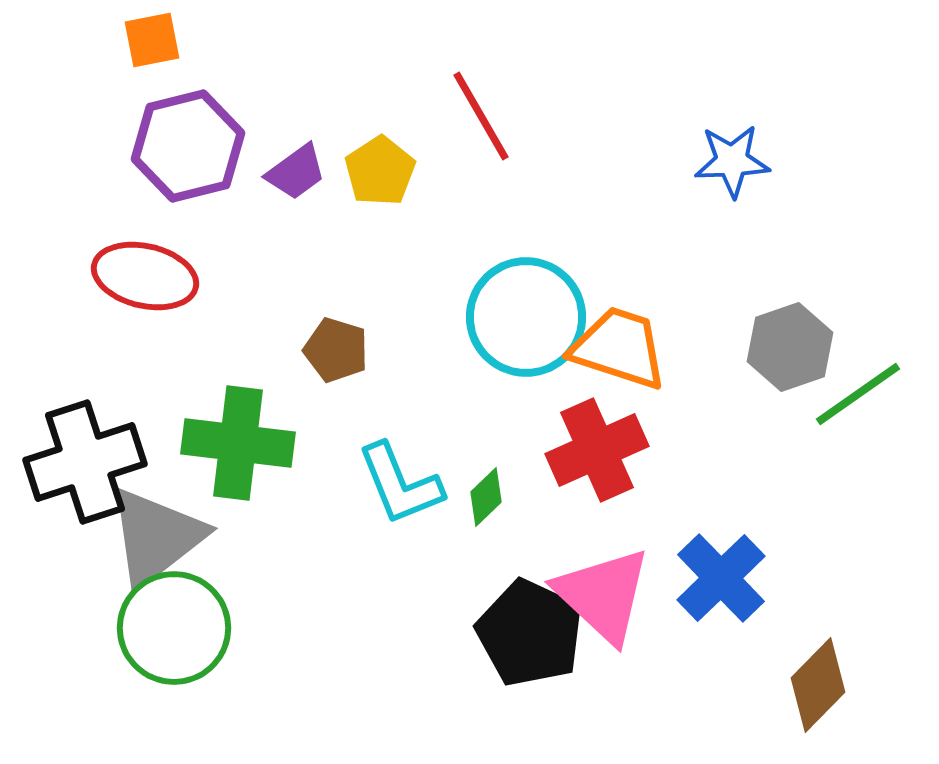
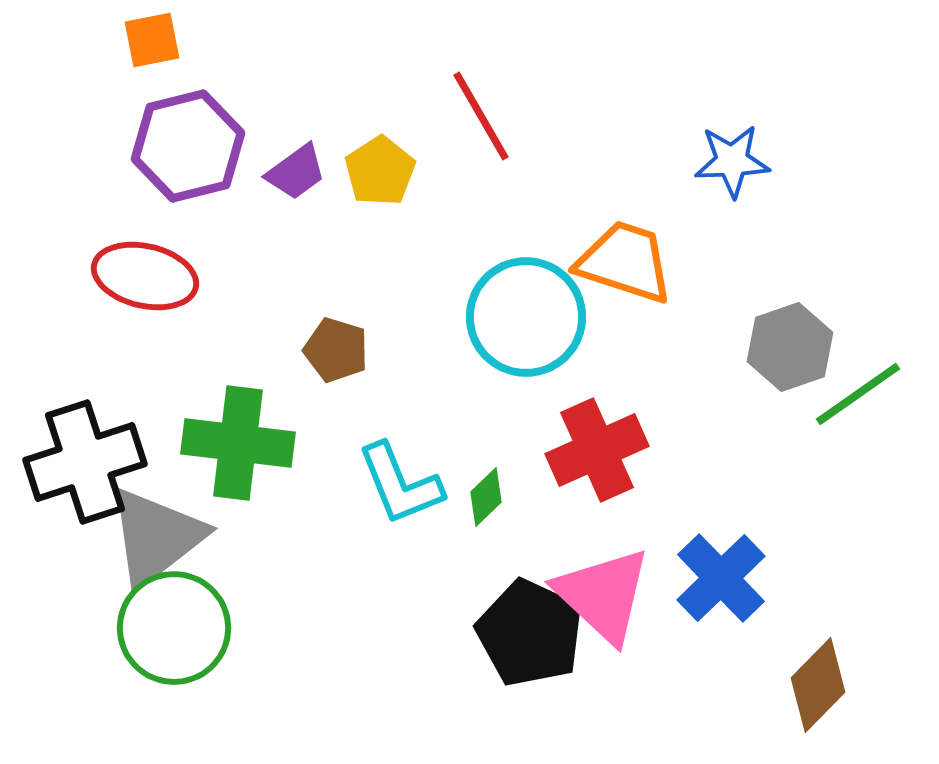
orange trapezoid: moved 6 px right, 86 px up
